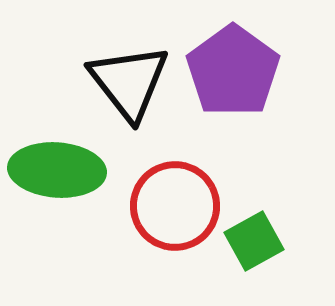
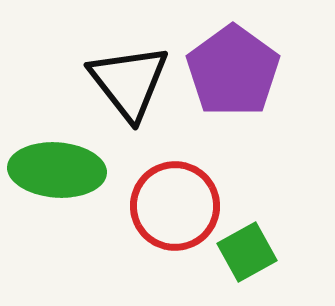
green square: moved 7 px left, 11 px down
